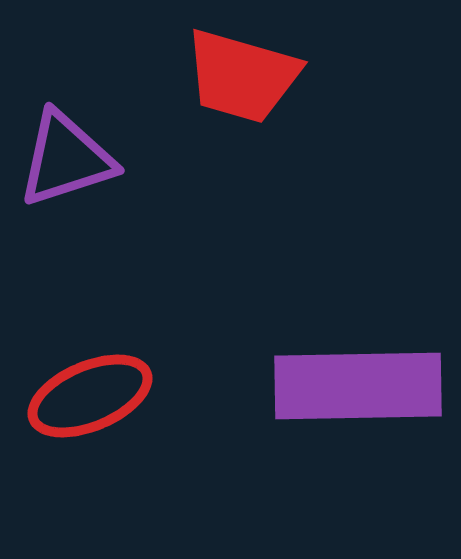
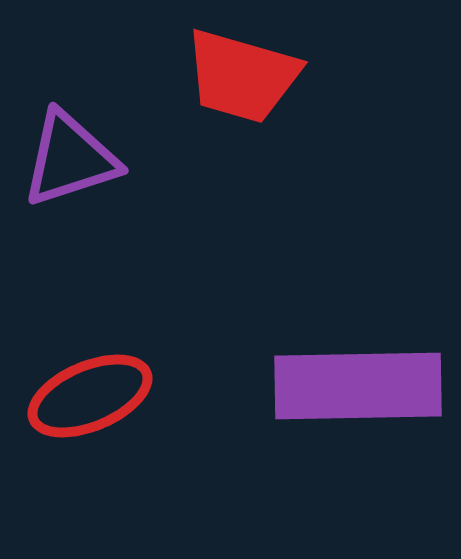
purple triangle: moved 4 px right
